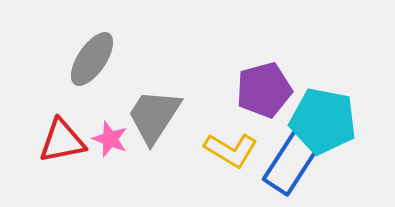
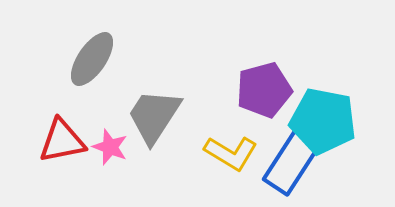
pink star: moved 8 px down
yellow L-shape: moved 3 px down
